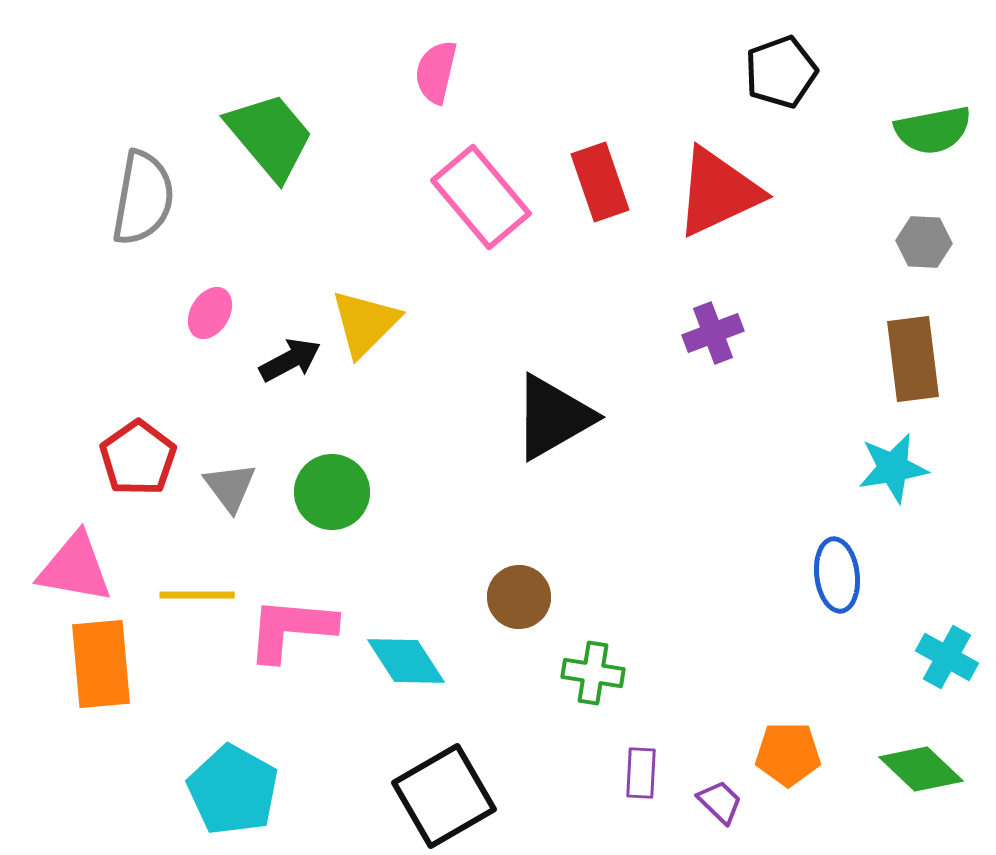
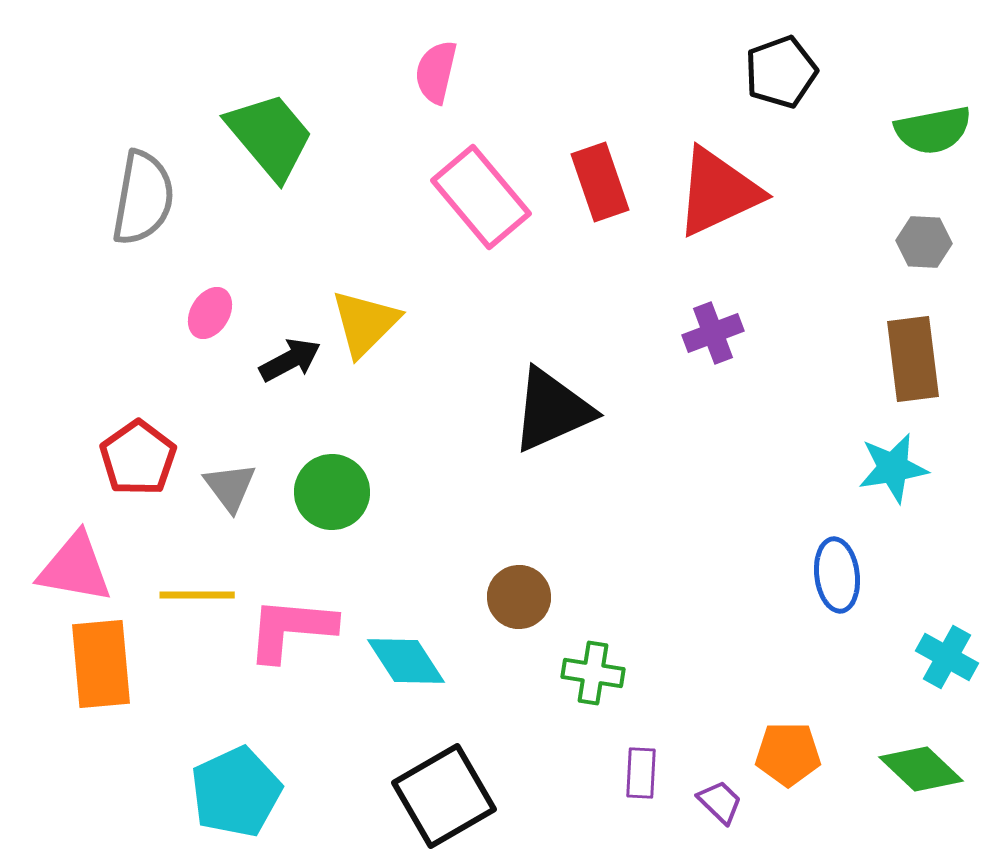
black triangle: moved 1 px left, 7 px up; rotated 6 degrees clockwise
cyan pentagon: moved 3 px right, 2 px down; rotated 18 degrees clockwise
